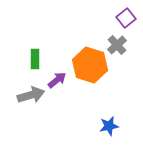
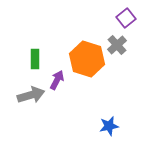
orange hexagon: moved 3 px left, 6 px up
purple arrow: rotated 24 degrees counterclockwise
